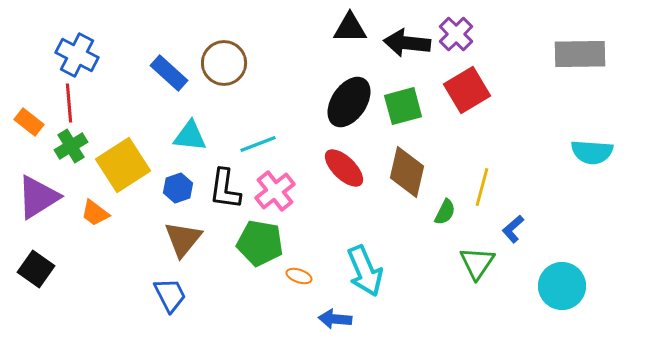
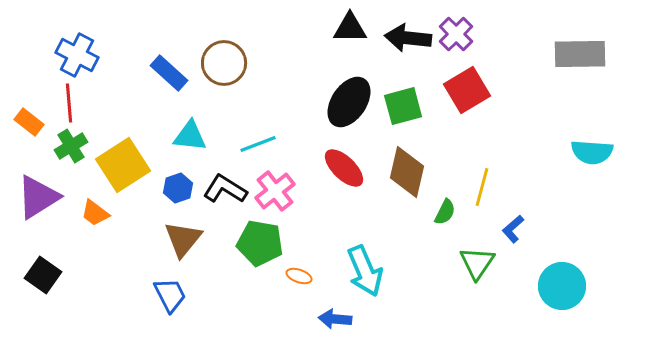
black arrow: moved 1 px right, 5 px up
black L-shape: rotated 114 degrees clockwise
black square: moved 7 px right, 6 px down
